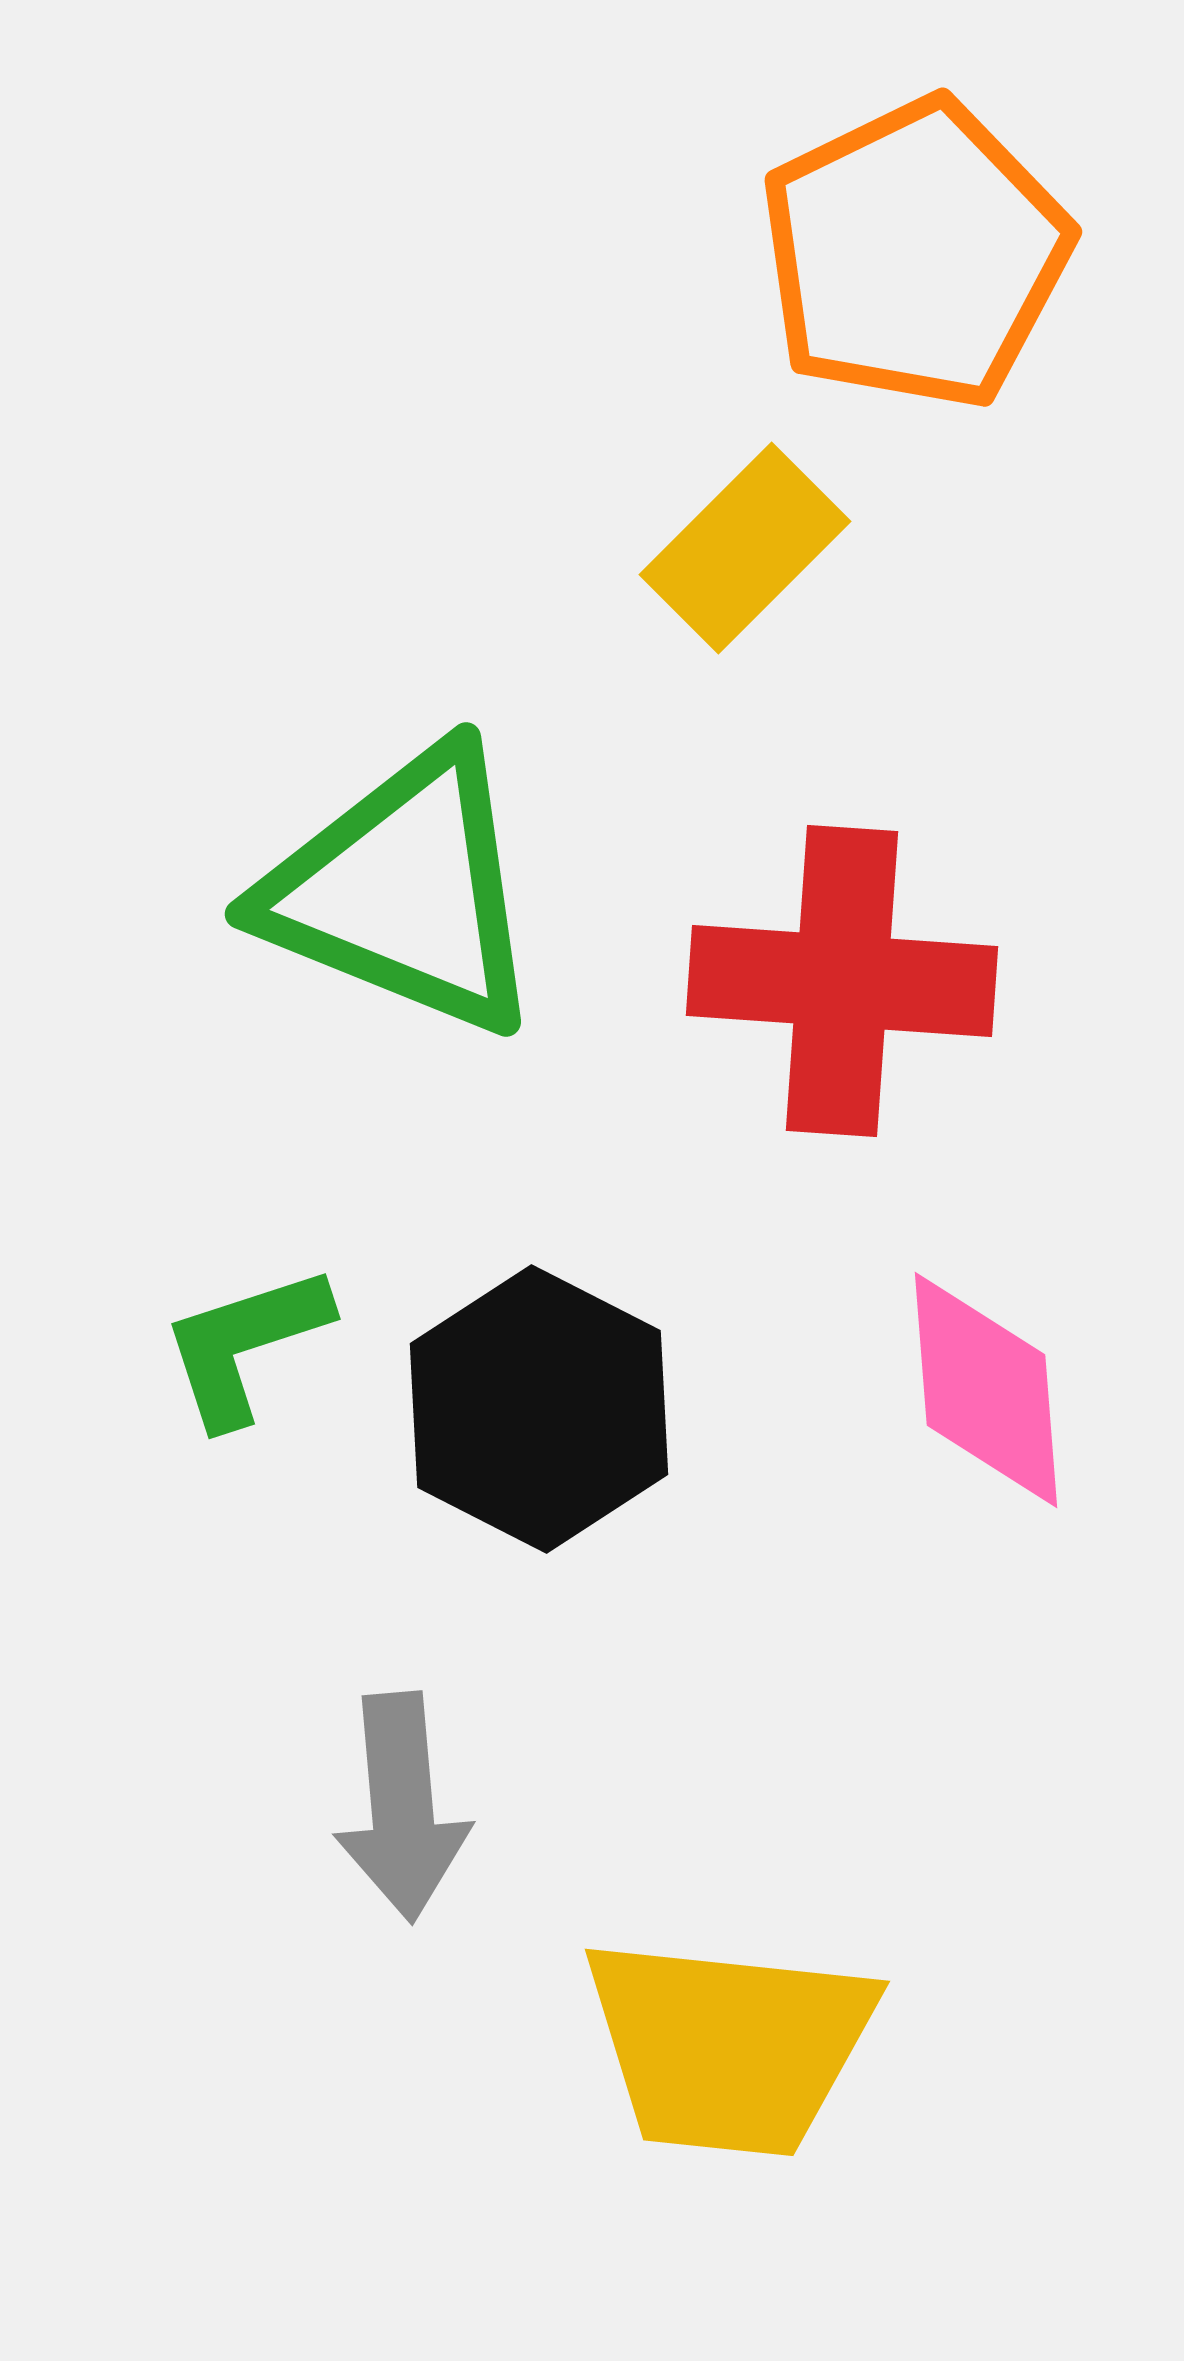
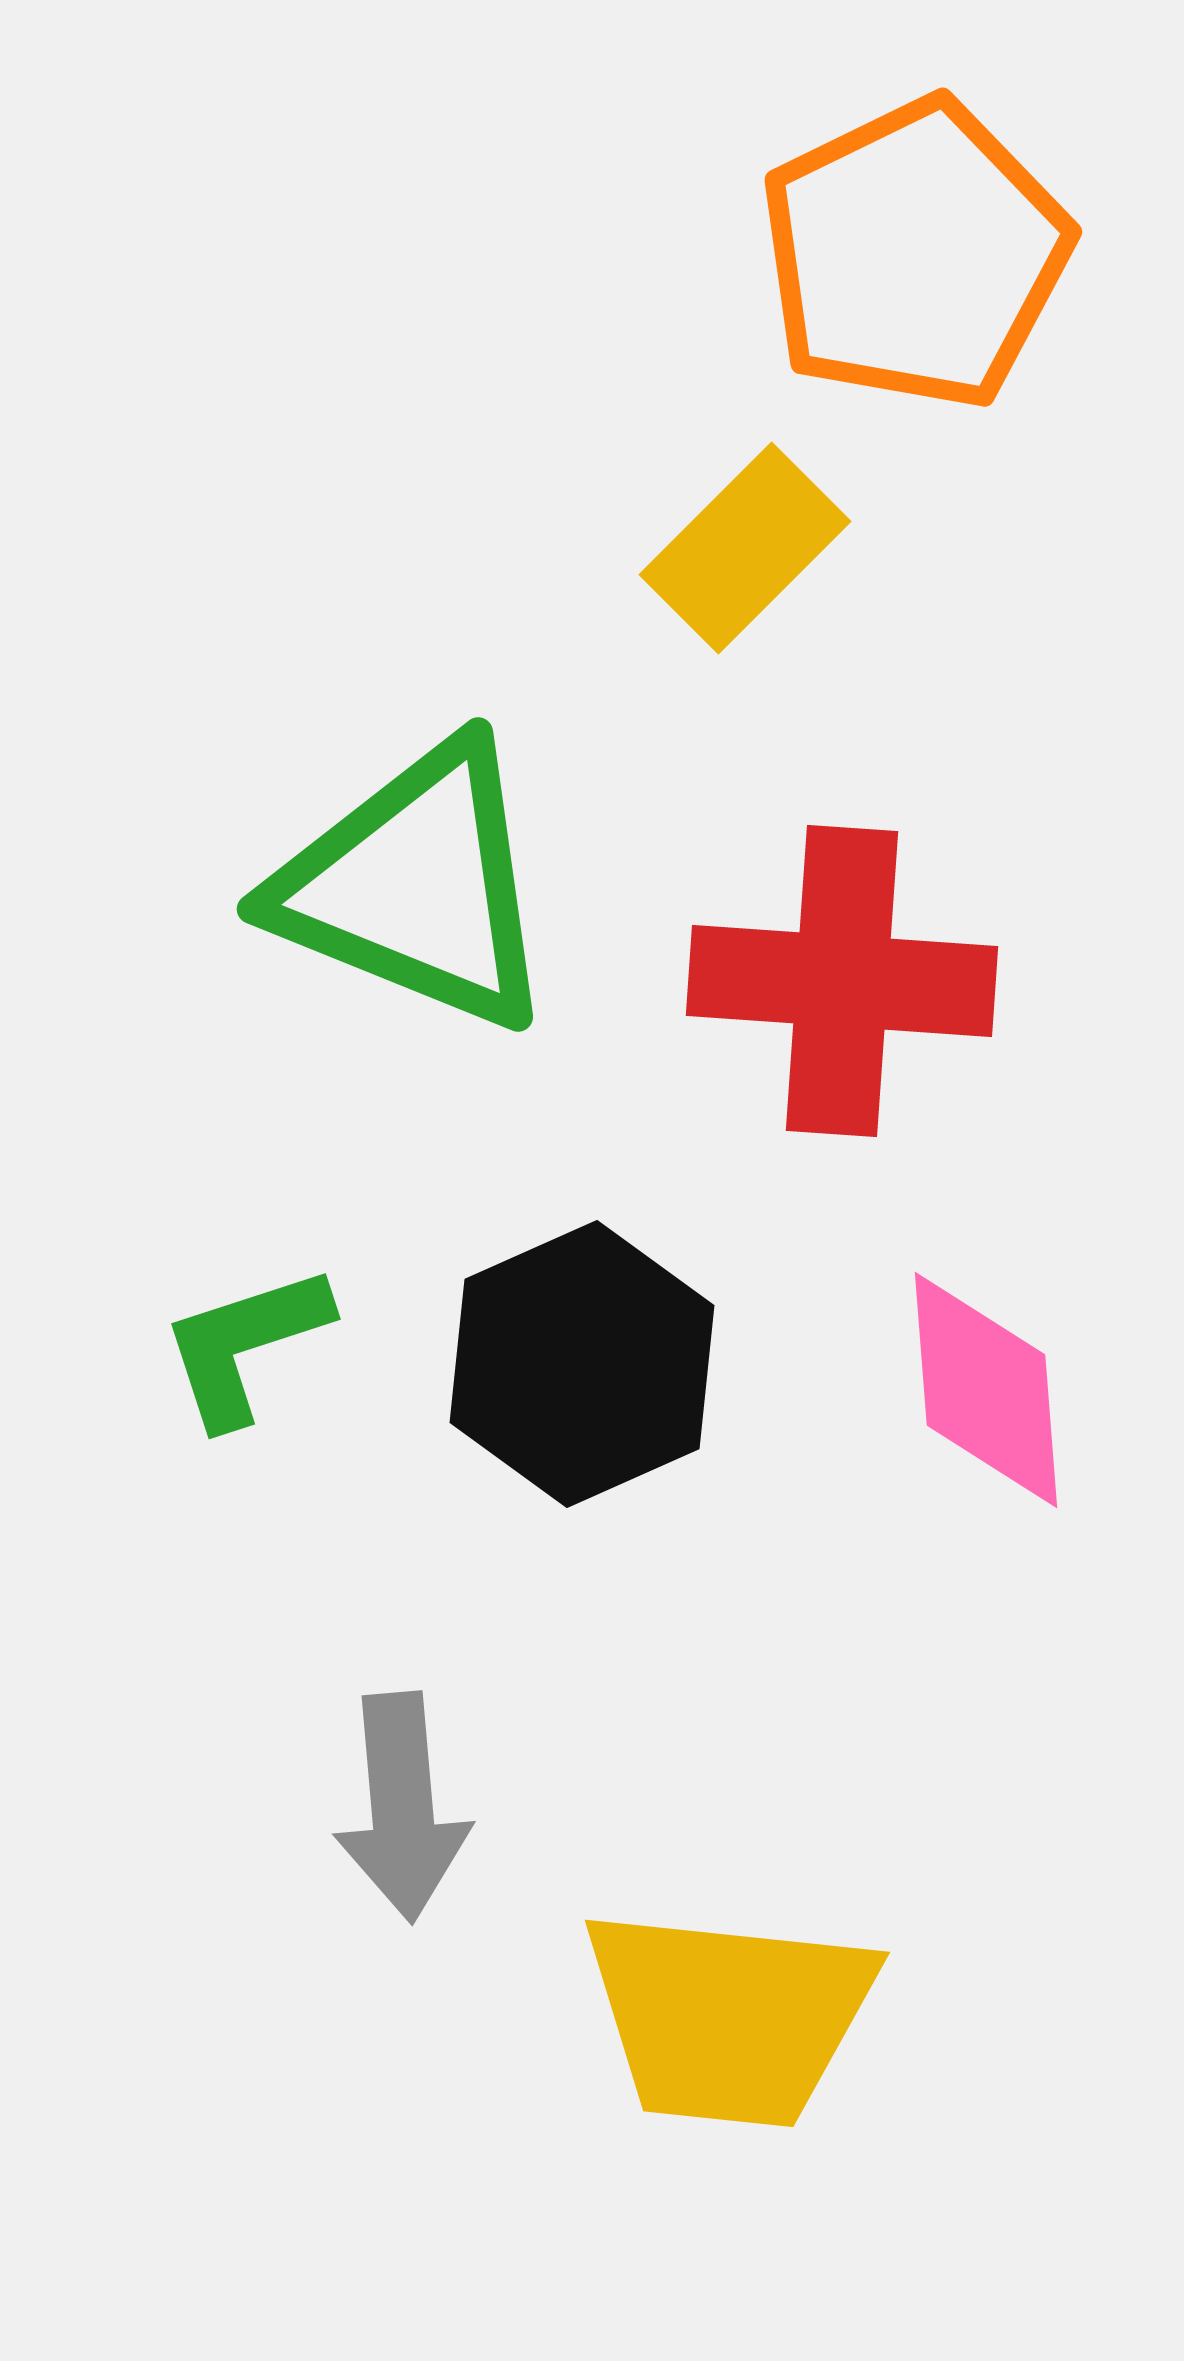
green triangle: moved 12 px right, 5 px up
black hexagon: moved 43 px right, 45 px up; rotated 9 degrees clockwise
yellow trapezoid: moved 29 px up
